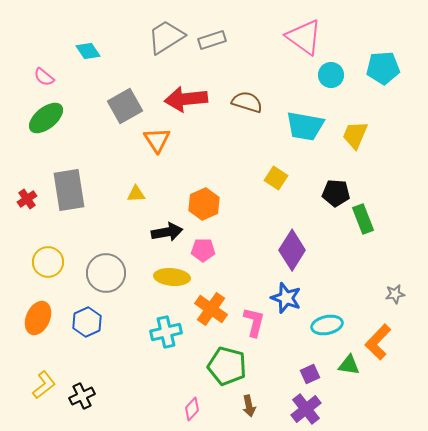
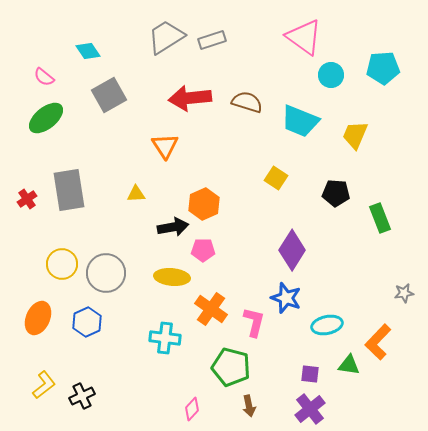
red arrow at (186, 99): moved 4 px right, 1 px up
gray square at (125, 106): moved 16 px left, 11 px up
cyan trapezoid at (305, 126): moved 5 px left, 5 px up; rotated 12 degrees clockwise
orange triangle at (157, 140): moved 8 px right, 6 px down
green rectangle at (363, 219): moved 17 px right, 1 px up
black arrow at (167, 232): moved 6 px right, 5 px up
yellow circle at (48, 262): moved 14 px right, 2 px down
gray star at (395, 294): moved 9 px right, 1 px up
cyan cross at (166, 332): moved 1 px left, 6 px down; rotated 20 degrees clockwise
green pentagon at (227, 366): moved 4 px right, 1 px down
purple square at (310, 374): rotated 30 degrees clockwise
purple cross at (306, 409): moved 4 px right
